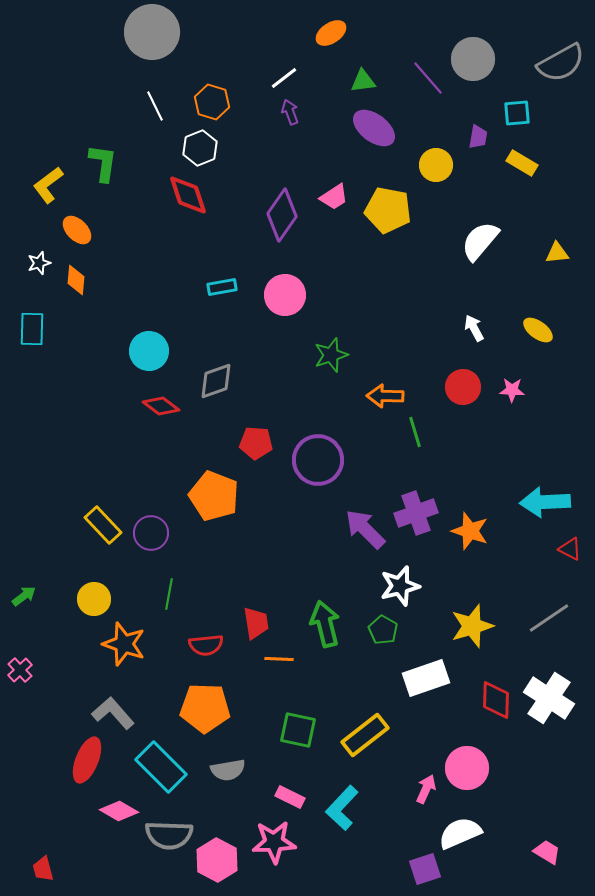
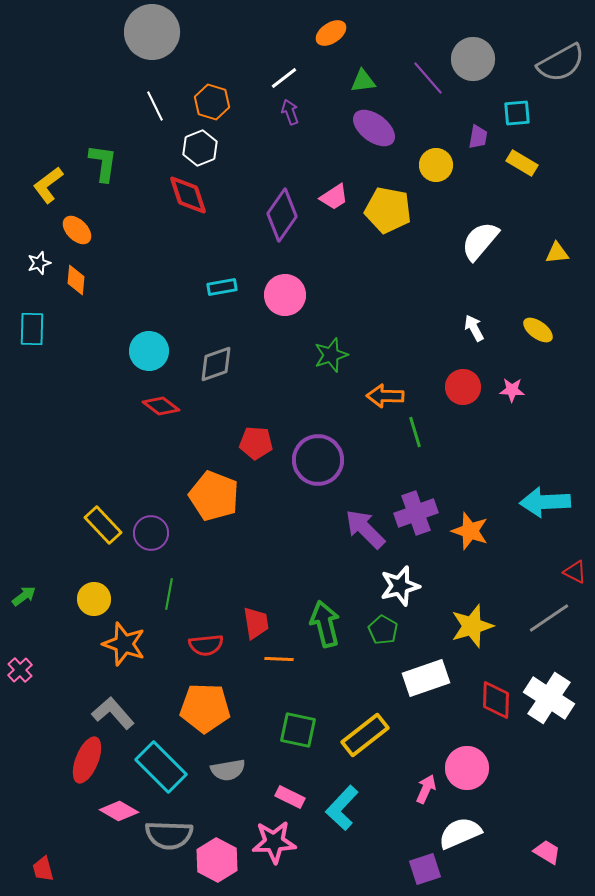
gray diamond at (216, 381): moved 17 px up
red triangle at (570, 549): moved 5 px right, 23 px down
